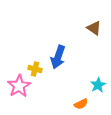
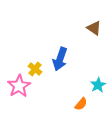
blue arrow: moved 2 px right, 2 px down
yellow cross: rotated 24 degrees clockwise
orange semicircle: rotated 24 degrees counterclockwise
